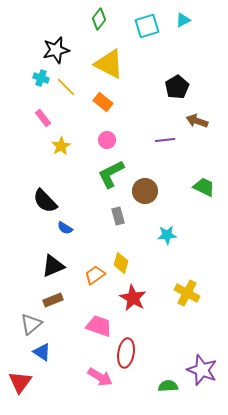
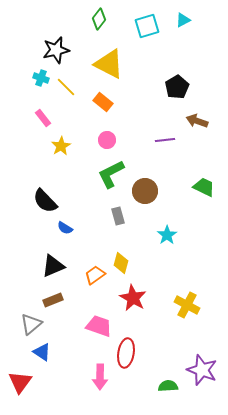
cyan star: rotated 30 degrees counterclockwise
yellow cross: moved 12 px down
pink arrow: rotated 60 degrees clockwise
